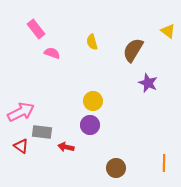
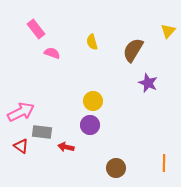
yellow triangle: rotated 35 degrees clockwise
